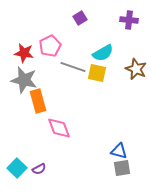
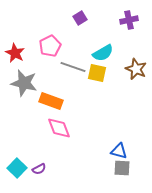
purple cross: rotated 18 degrees counterclockwise
red star: moved 9 px left; rotated 18 degrees clockwise
gray star: moved 3 px down
orange rectangle: moved 13 px right; rotated 55 degrees counterclockwise
gray square: rotated 12 degrees clockwise
